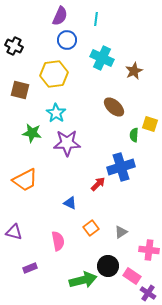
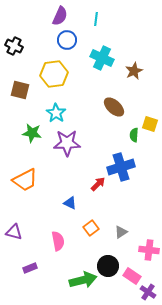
purple cross: moved 1 px up
